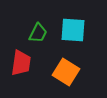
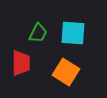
cyan square: moved 3 px down
red trapezoid: rotated 8 degrees counterclockwise
